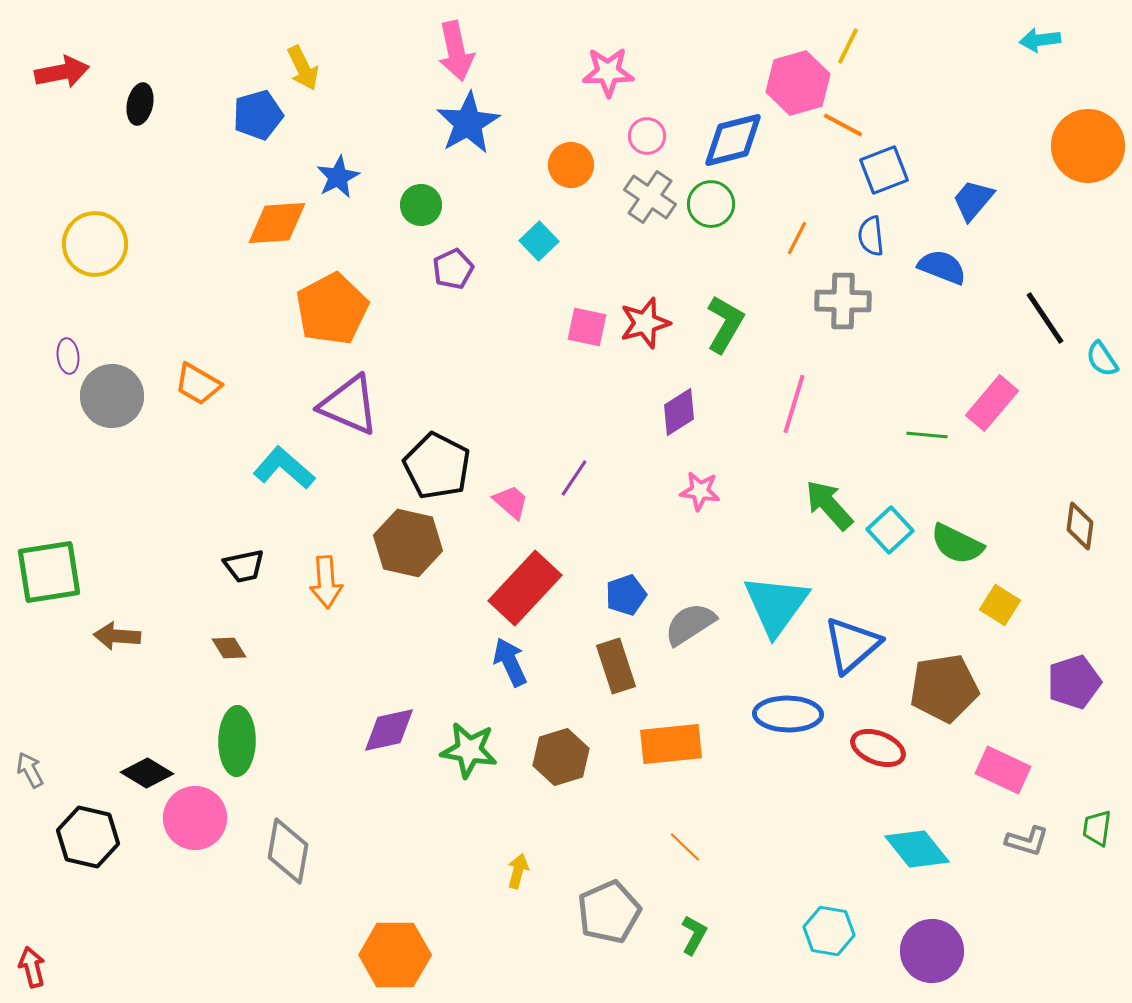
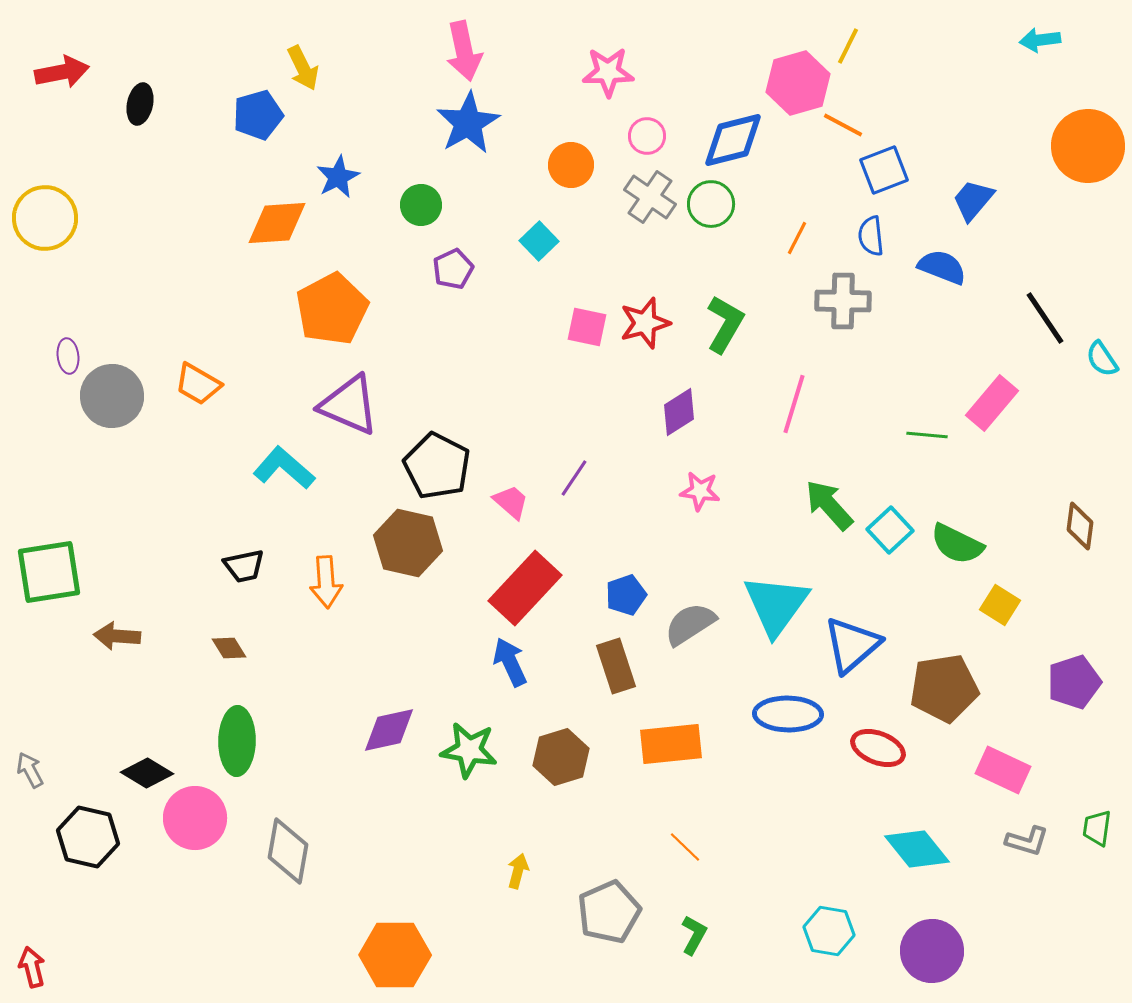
pink arrow at (456, 51): moved 8 px right
yellow circle at (95, 244): moved 50 px left, 26 px up
